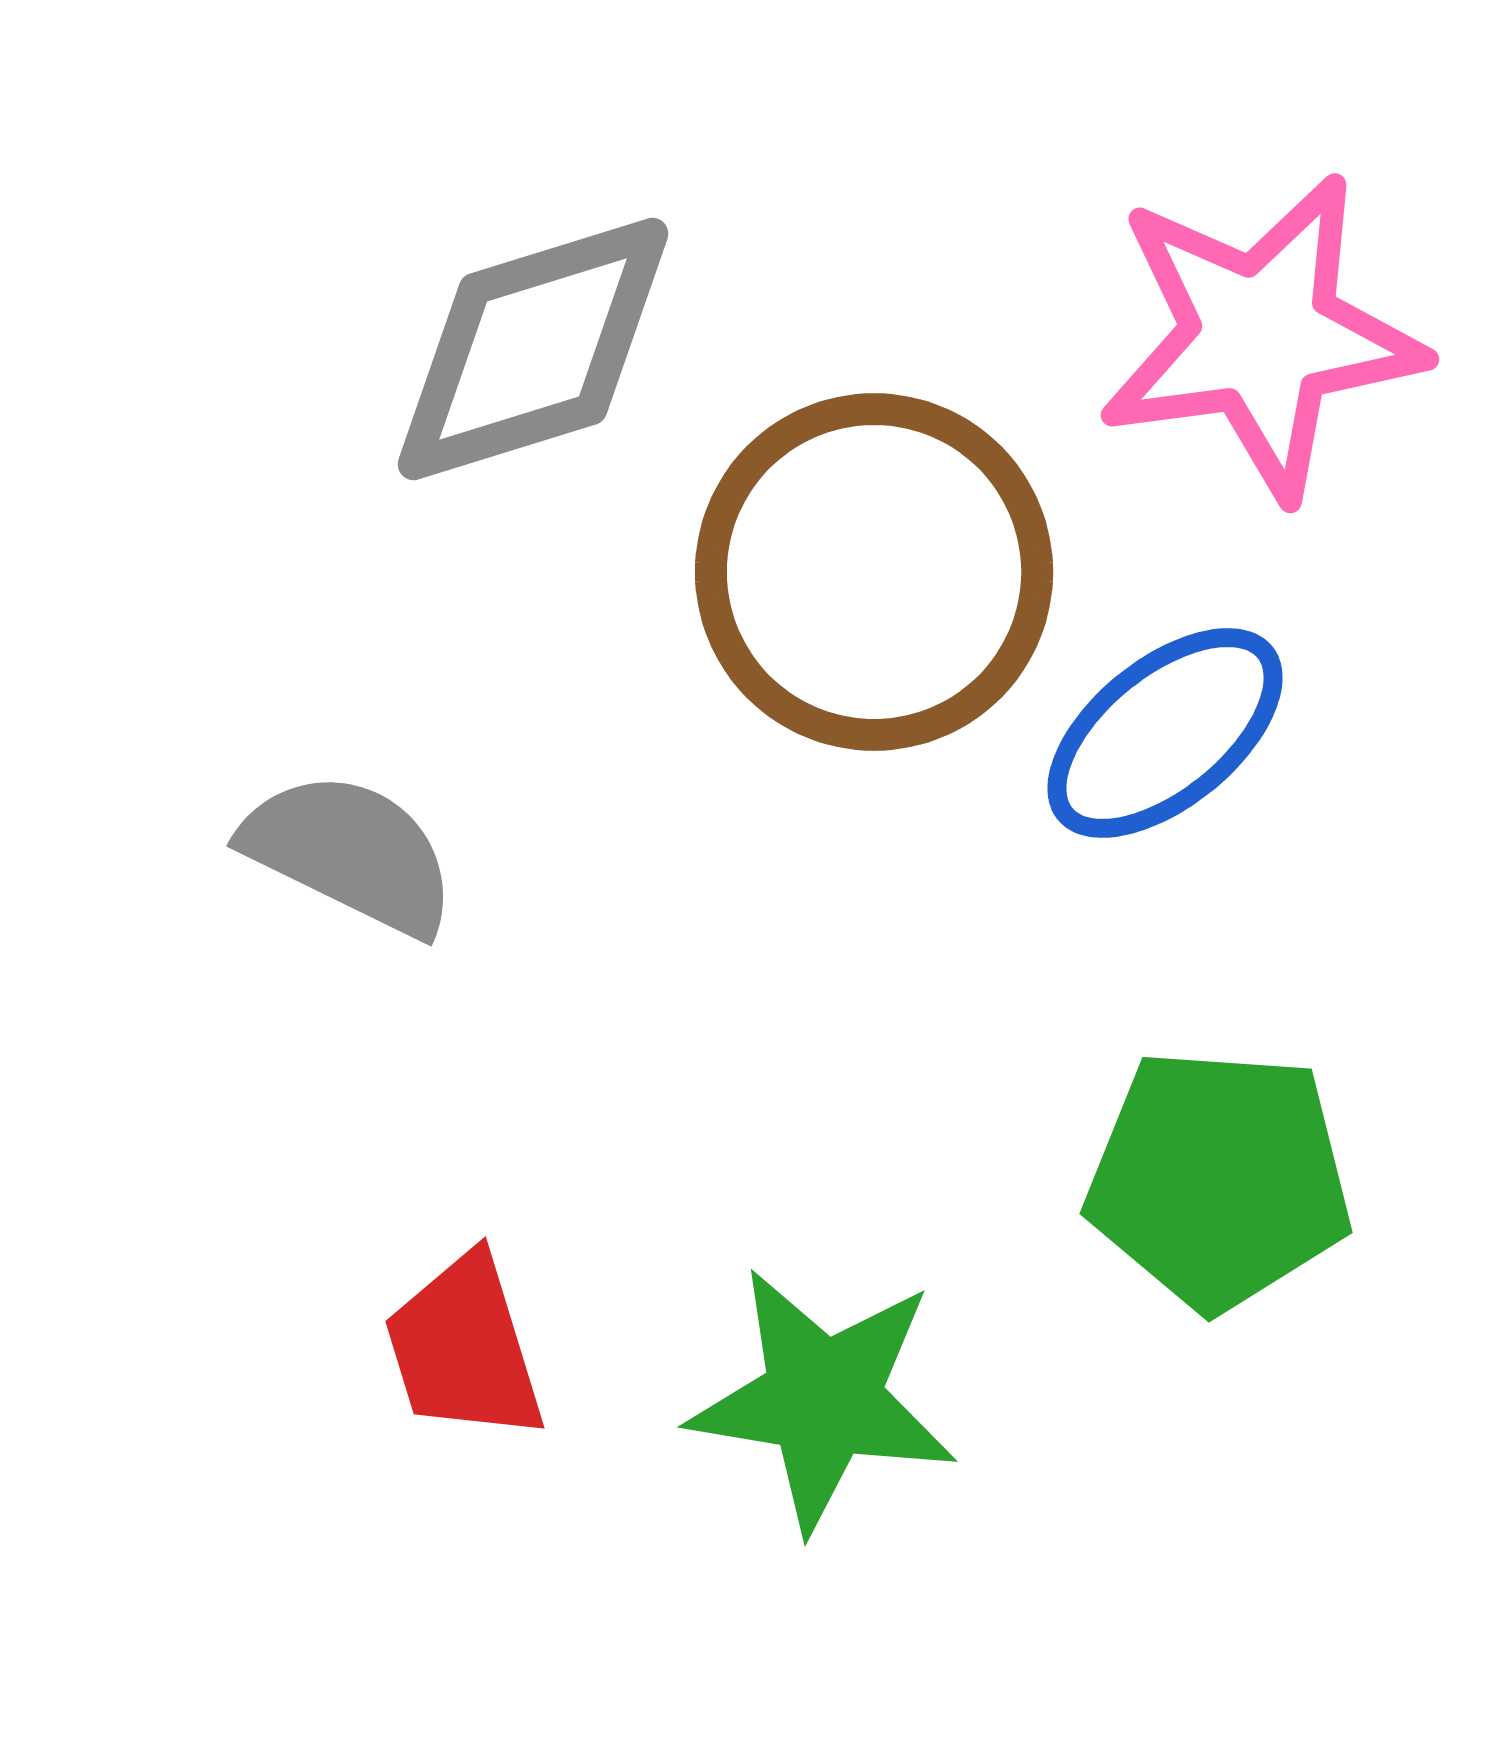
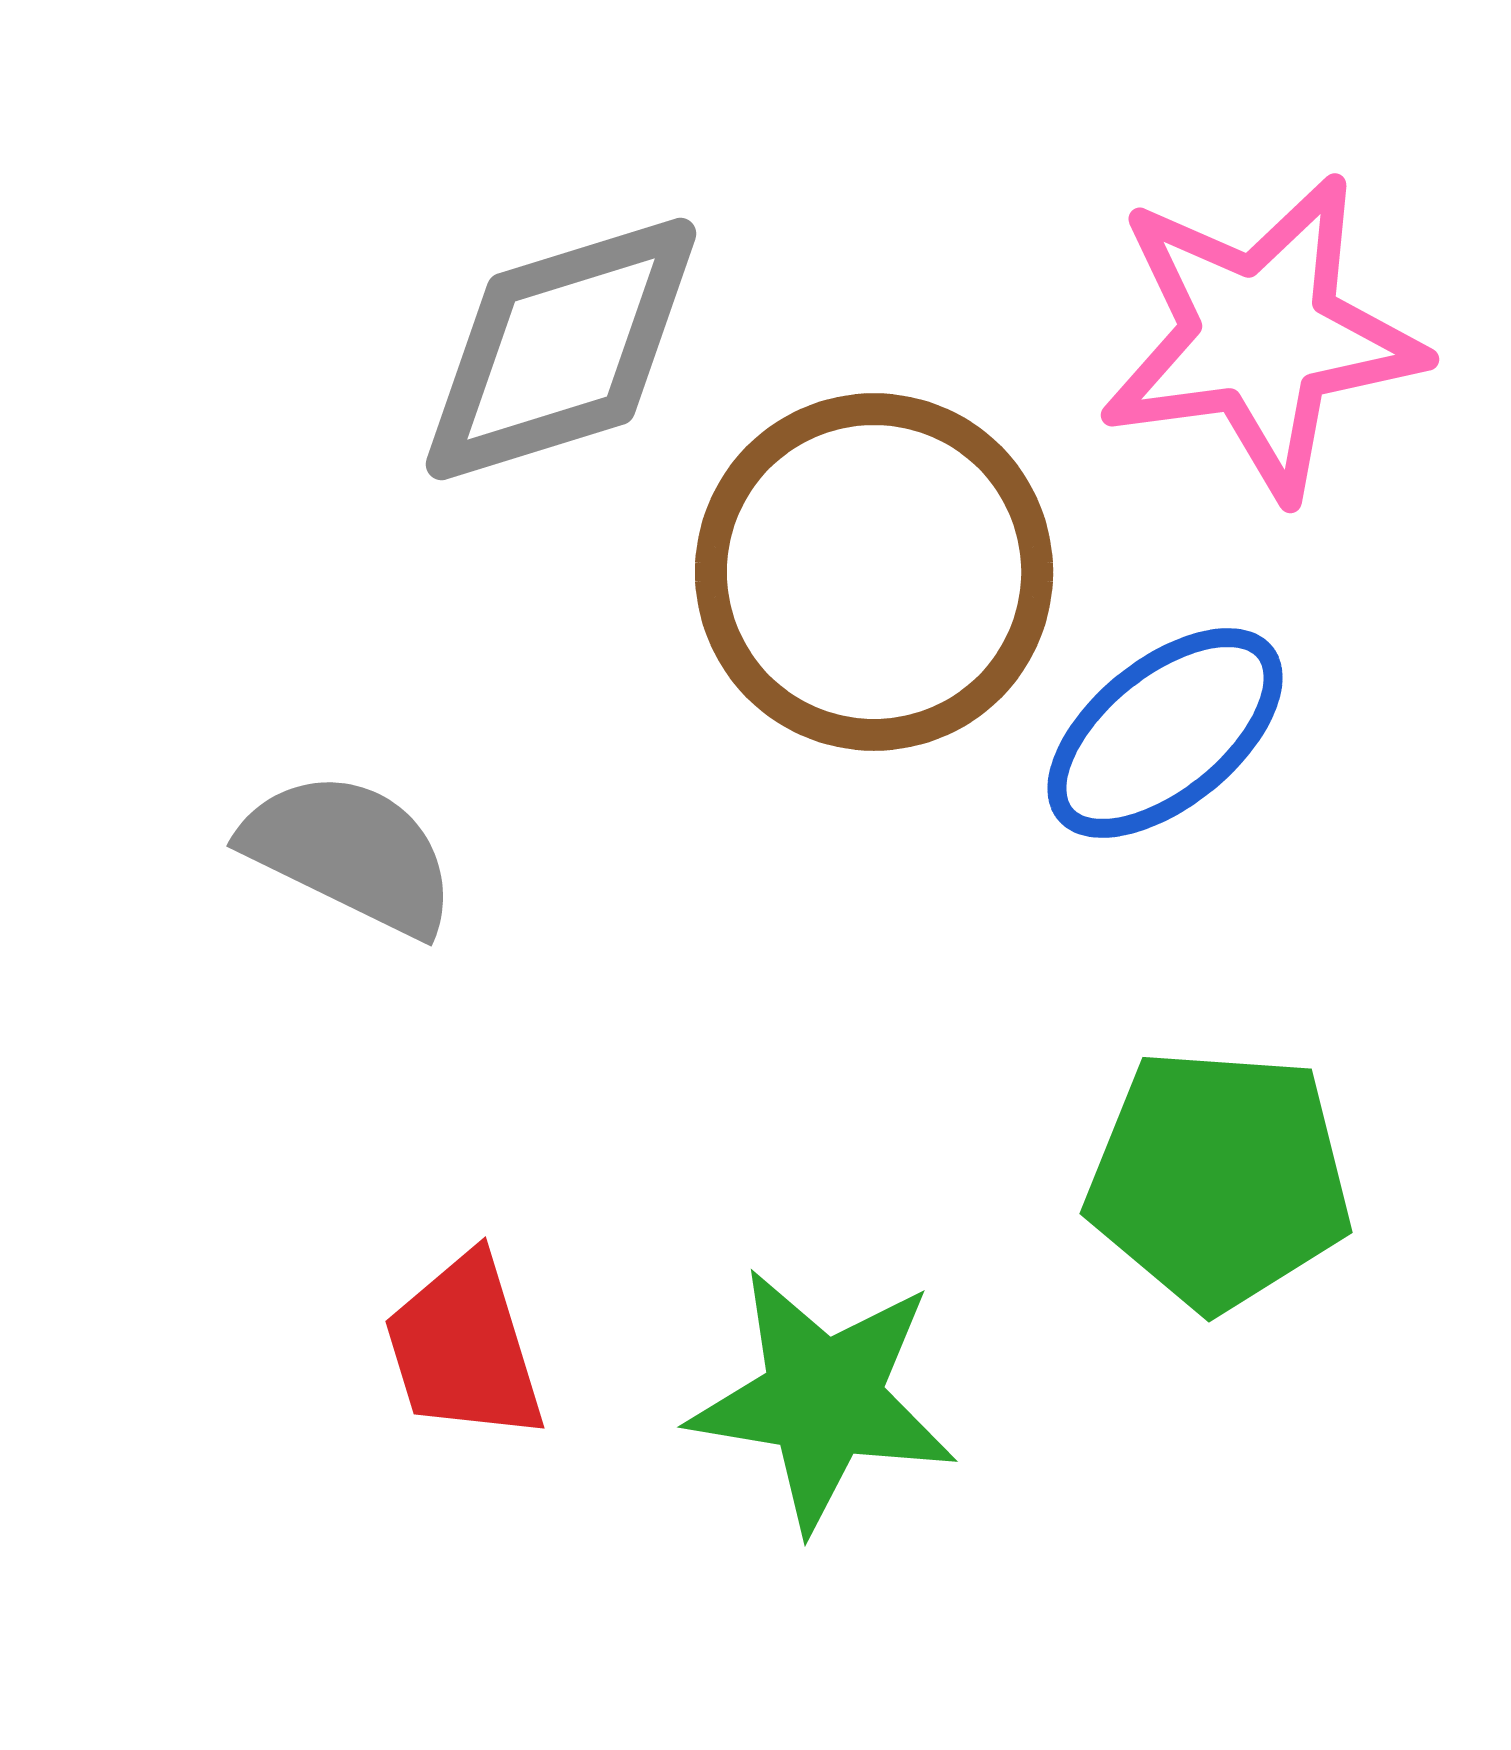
gray diamond: moved 28 px right
